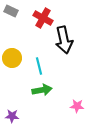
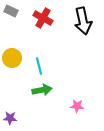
black arrow: moved 19 px right, 19 px up
purple star: moved 2 px left, 2 px down
